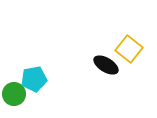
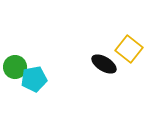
black ellipse: moved 2 px left, 1 px up
green circle: moved 1 px right, 27 px up
